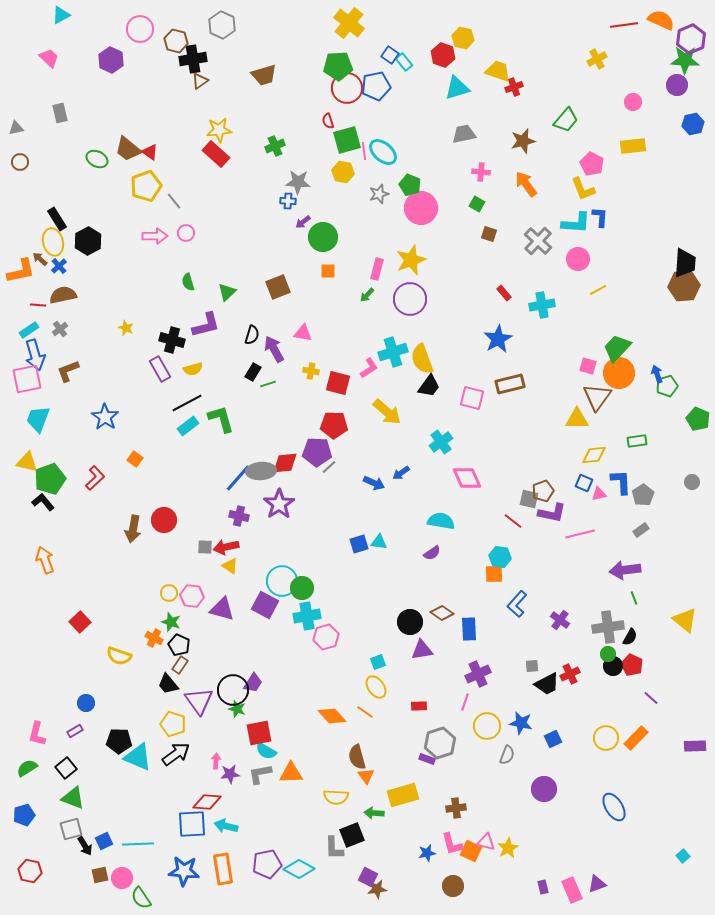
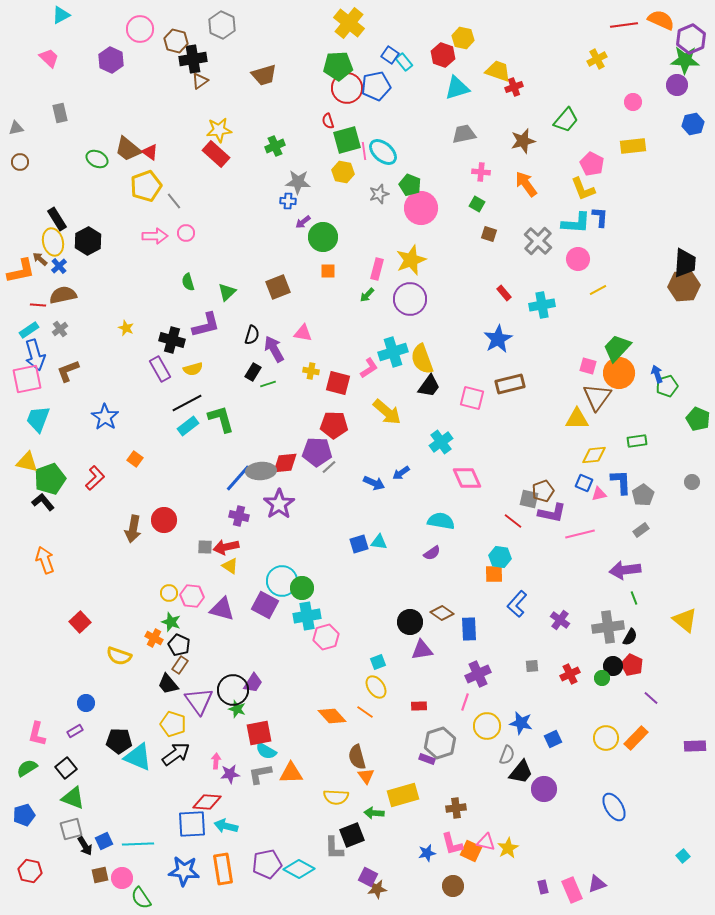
green circle at (608, 654): moved 6 px left, 24 px down
black trapezoid at (547, 684): moved 26 px left, 88 px down; rotated 24 degrees counterclockwise
